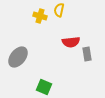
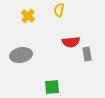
yellow cross: moved 12 px left; rotated 24 degrees clockwise
gray ellipse: moved 3 px right, 2 px up; rotated 40 degrees clockwise
green square: moved 8 px right; rotated 28 degrees counterclockwise
